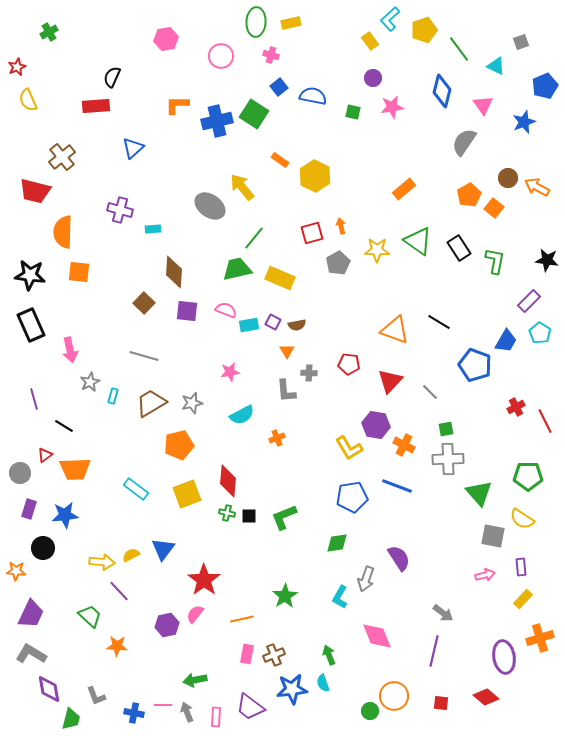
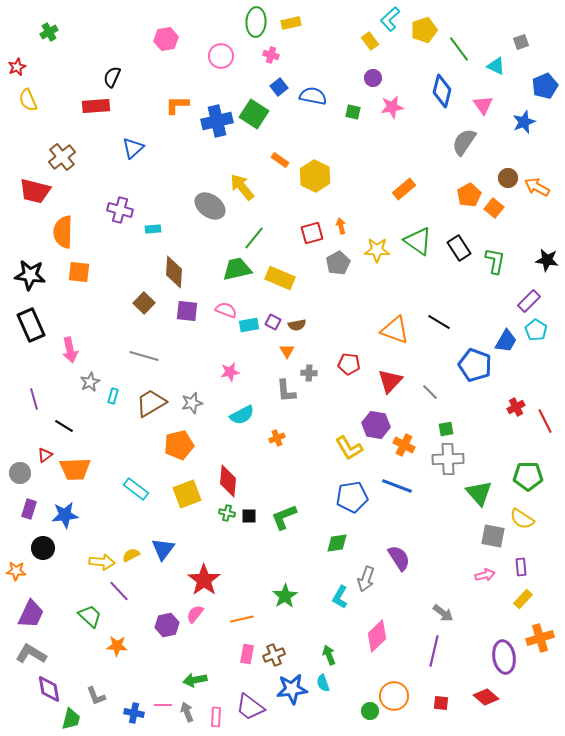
cyan pentagon at (540, 333): moved 4 px left, 3 px up
pink diamond at (377, 636): rotated 68 degrees clockwise
